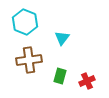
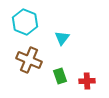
brown cross: rotated 30 degrees clockwise
green rectangle: rotated 35 degrees counterclockwise
red cross: rotated 21 degrees clockwise
